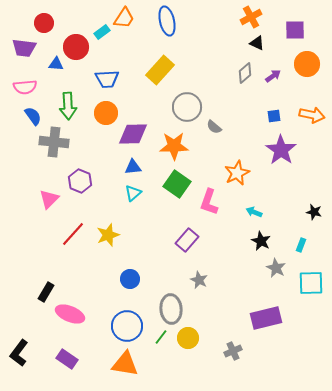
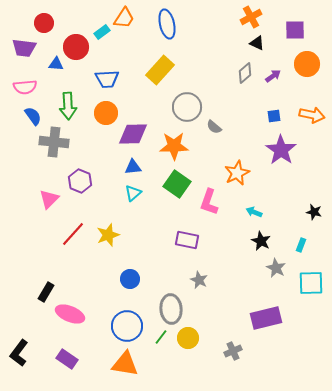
blue ellipse at (167, 21): moved 3 px down
purple rectangle at (187, 240): rotated 60 degrees clockwise
